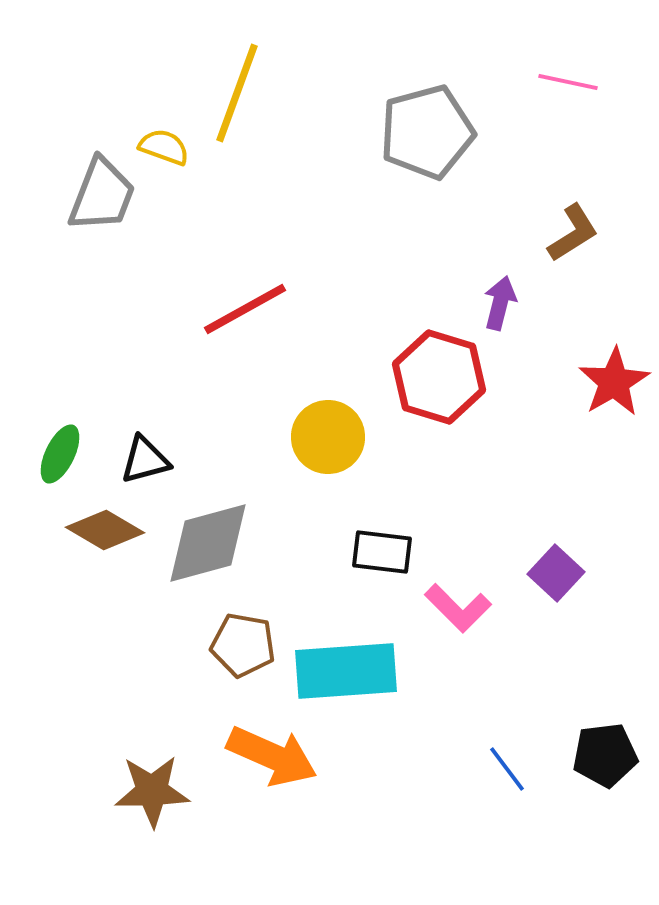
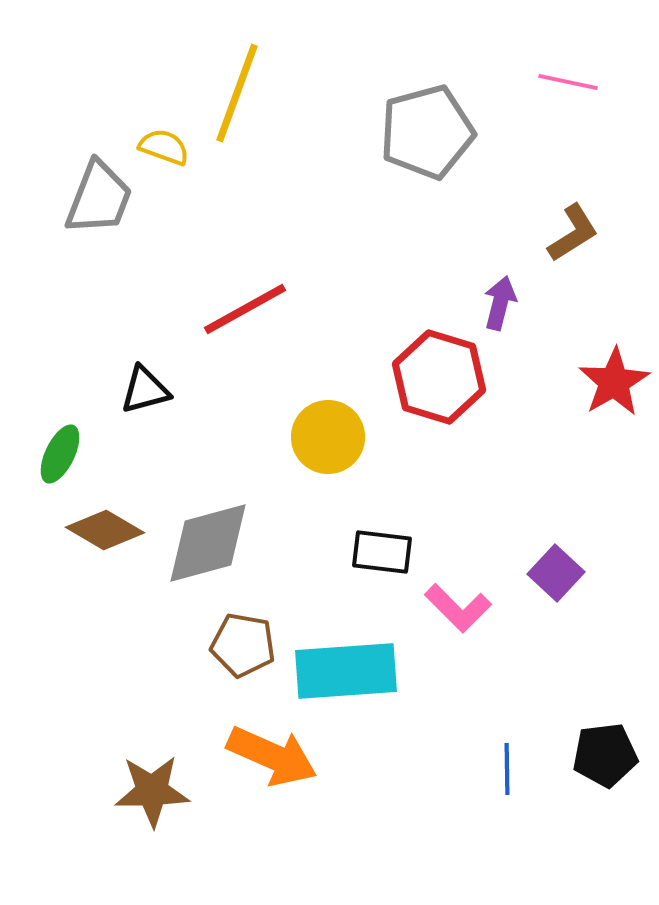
gray trapezoid: moved 3 px left, 3 px down
black triangle: moved 70 px up
blue line: rotated 36 degrees clockwise
